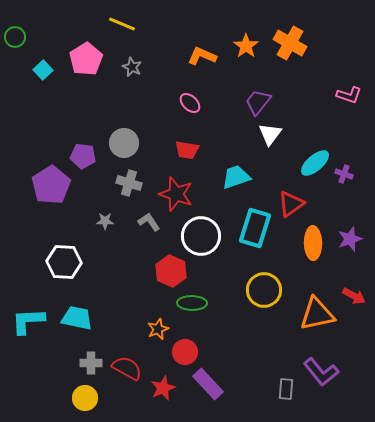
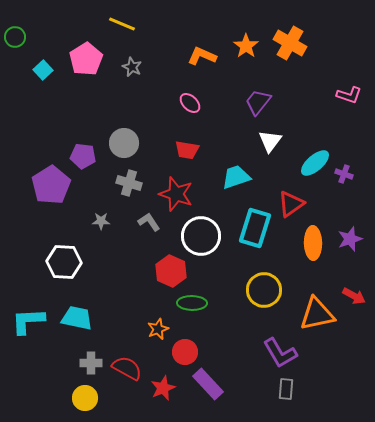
white triangle at (270, 134): moved 7 px down
gray star at (105, 221): moved 4 px left
purple L-shape at (321, 372): moved 41 px left, 19 px up; rotated 9 degrees clockwise
